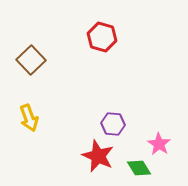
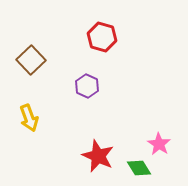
purple hexagon: moved 26 px left, 38 px up; rotated 20 degrees clockwise
